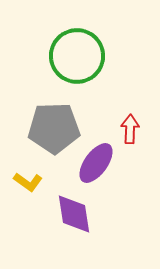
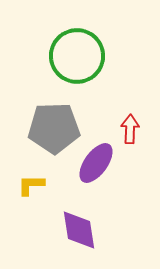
yellow L-shape: moved 3 px right, 3 px down; rotated 144 degrees clockwise
purple diamond: moved 5 px right, 16 px down
